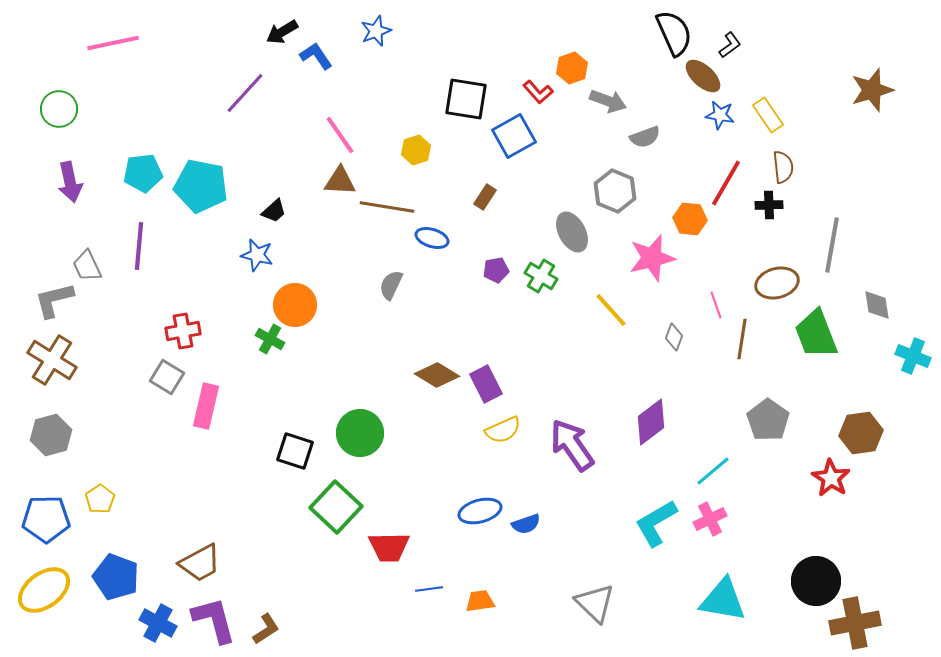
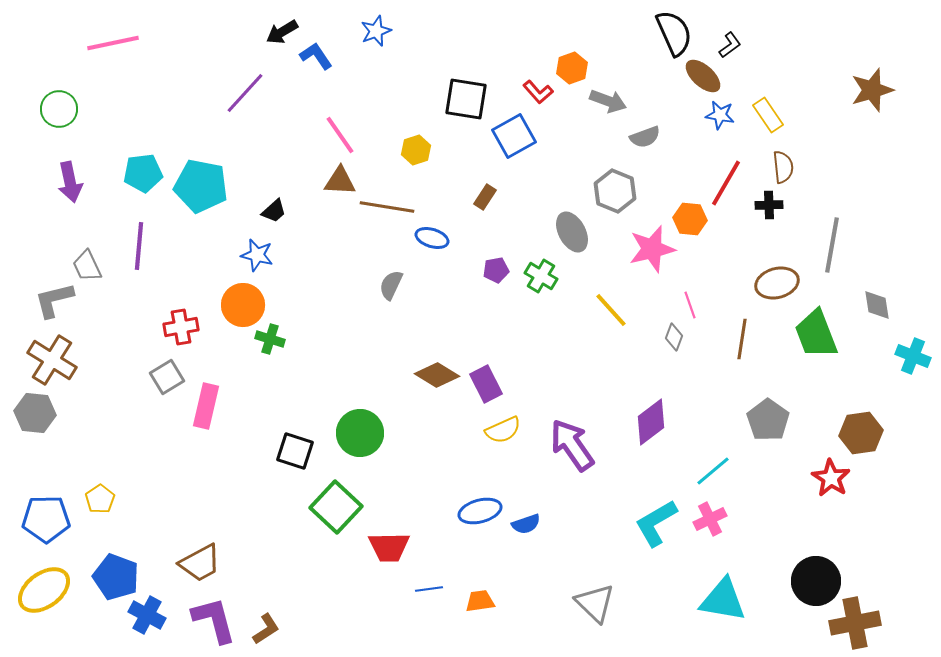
pink star at (652, 258): moved 9 px up
orange circle at (295, 305): moved 52 px left
pink line at (716, 305): moved 26 px left
red cross at (183, 331): moved 2 px left, 4 px up
green cross at (270, 339): rotated 12 degrees counterclockwise
gray square at (167, 377): rotated 28 degrees clockwise
gray hexagon at (51, 435): moved 16 px left, 22 px up; rotated 21 degrees clockwise
blue cross at (158, 623): moved 11 px left, 8 px up
